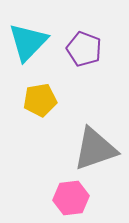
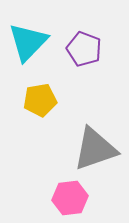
pink hexagon: moved 1 px left
